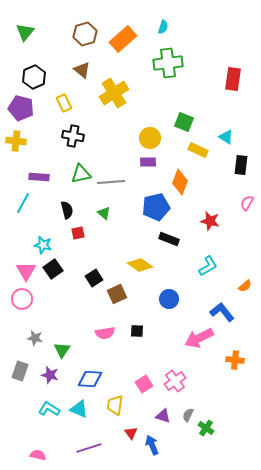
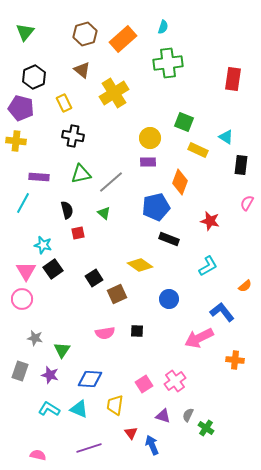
gray line at (111, 182): rotated 36 degrees counterclockwise
